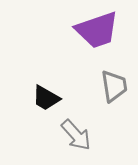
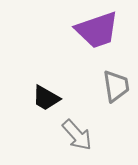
gray trapezoid: moved 2 px right
gray arrow: moved 1 px right
